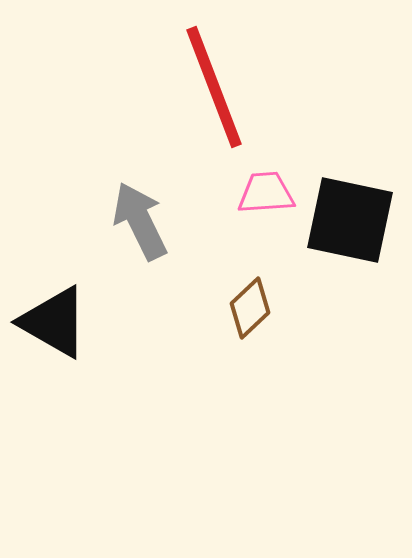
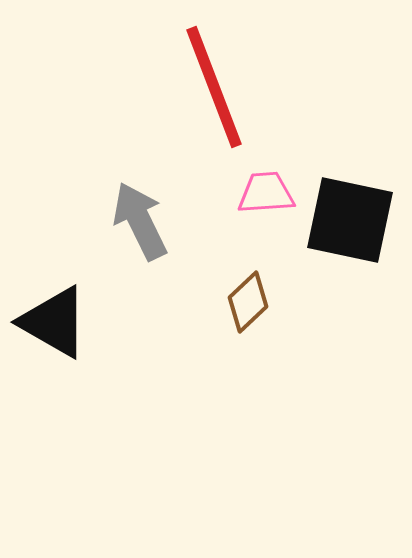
brown diamond: moved 2 px left, 6 px up
